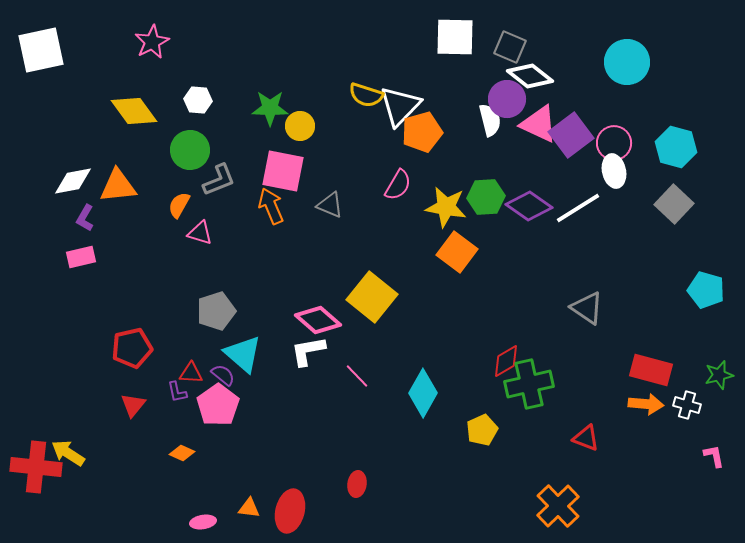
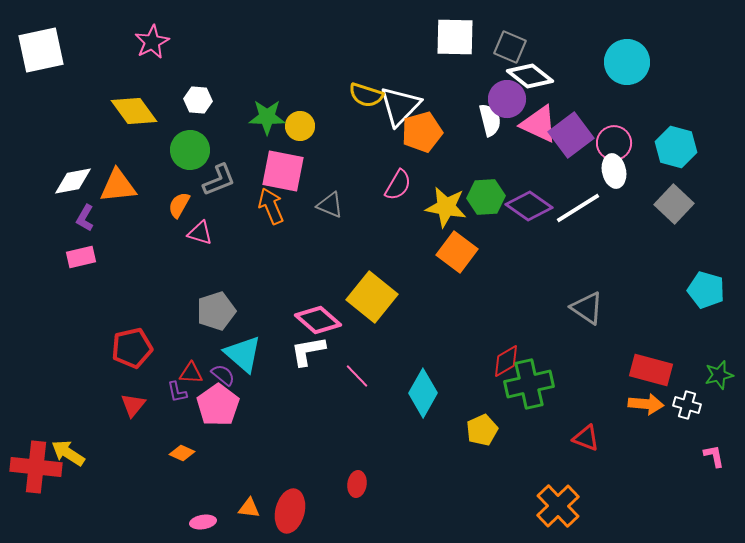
green star at (270, 108): moved 3 px left, 9 px down
